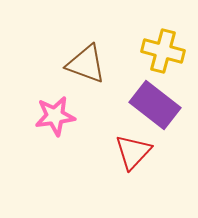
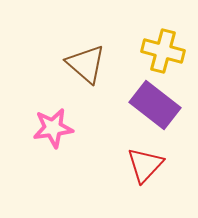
brown triangle: rotated 21 degrees clockwise
pink star: moved 2 px left, 12 px down
red triangle: moved 12 px right, 13 px down
